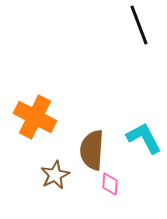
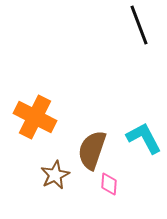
brown semicircle: rotated 15 degrees clockwise
pink diamond: moved 1 px left
